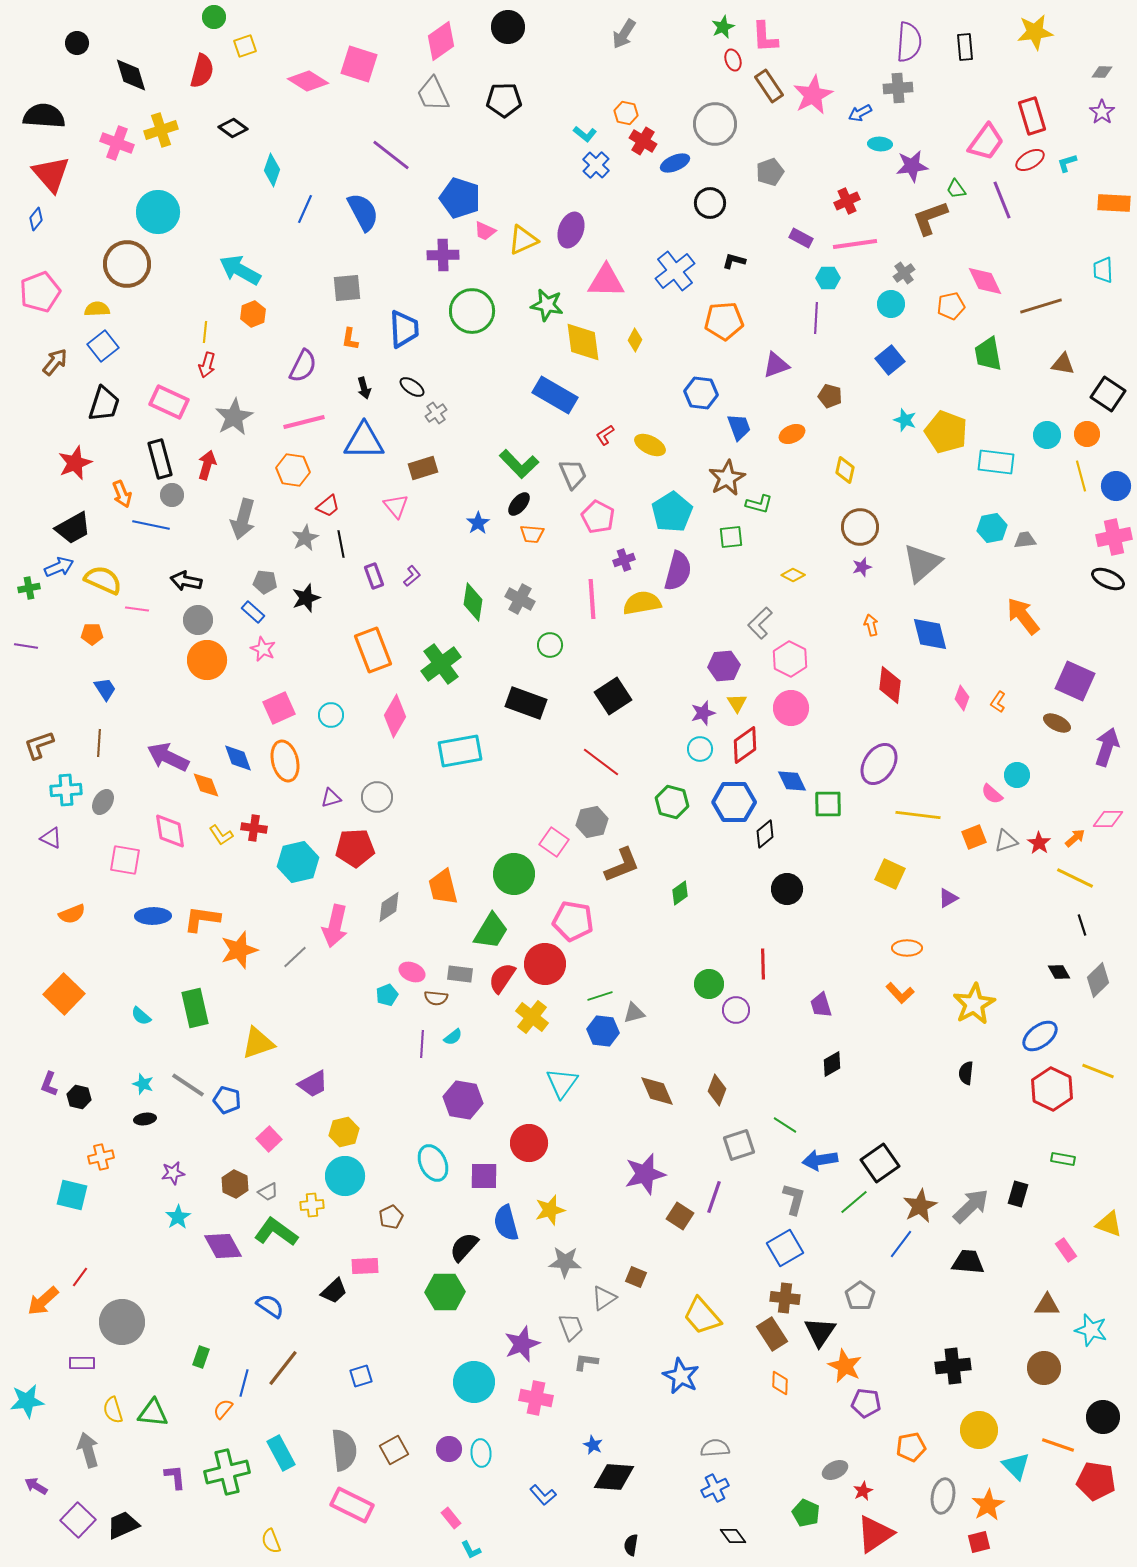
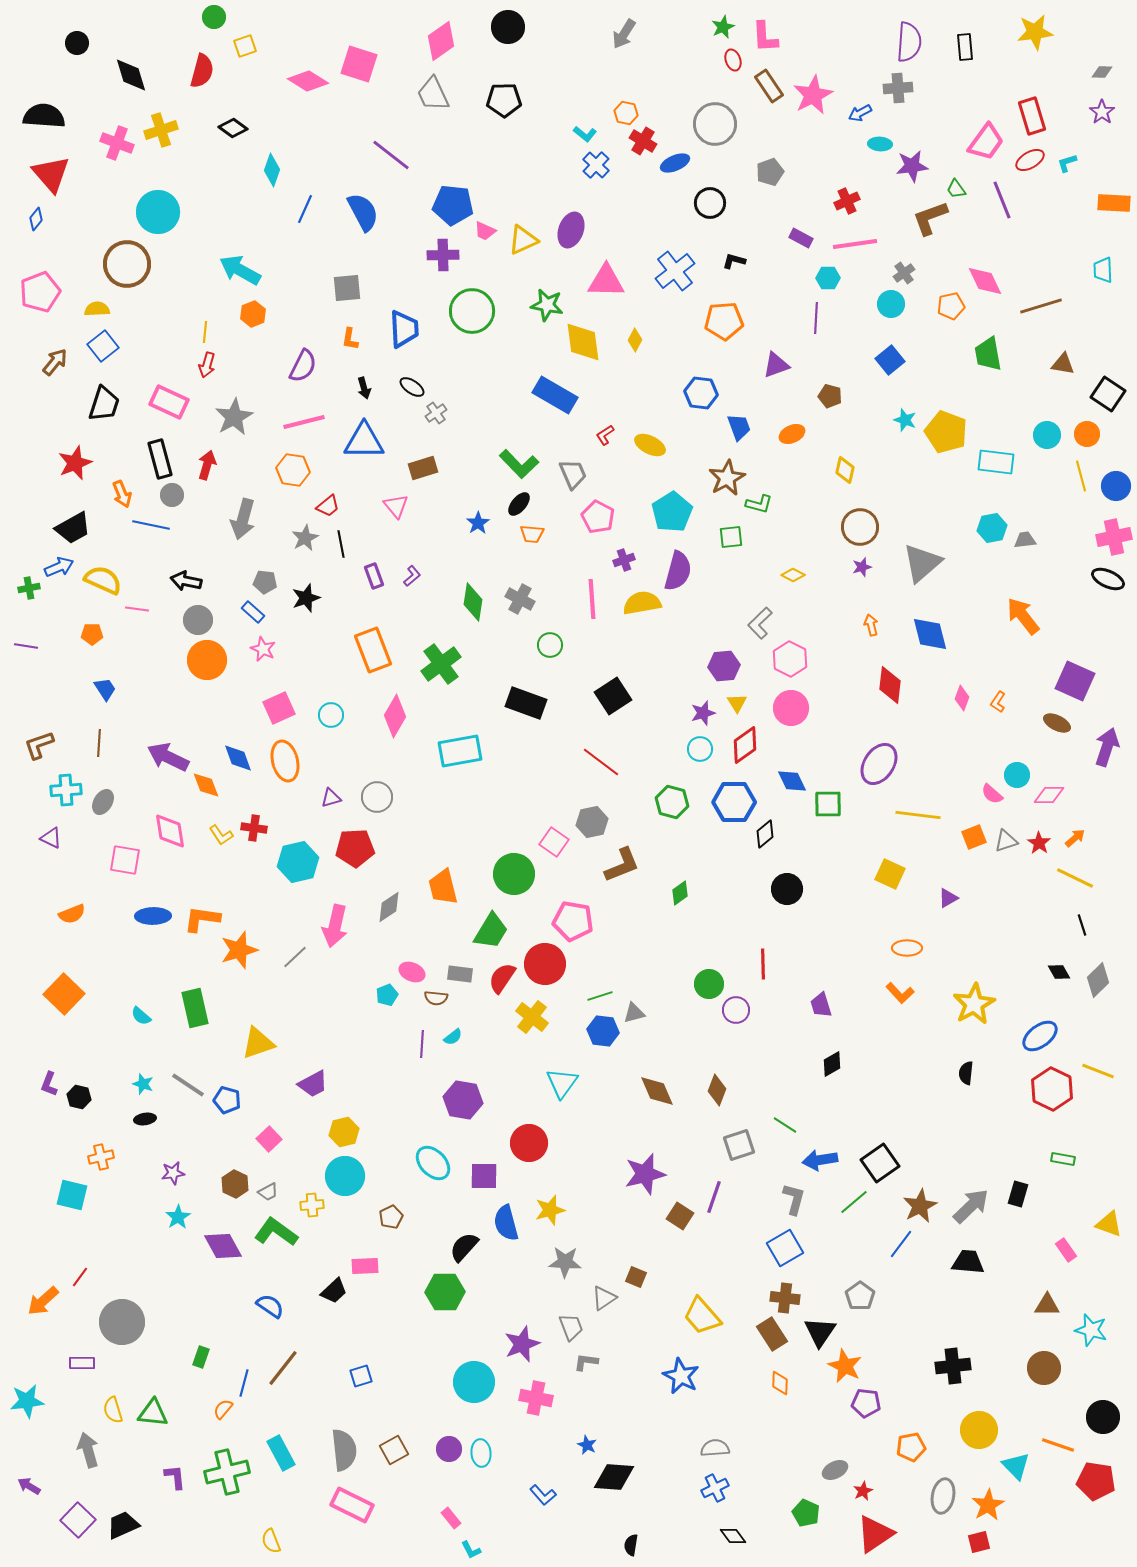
blue pentagon at (460, 198): moved 7 px left, 7 px down; rotated 12 degrees counterclockwise
pink diamond at (1108, 819): moved 59 px left, 24 px up
cyan ellipse at (433, 1163): rotated 18 degrees counterclockwise
blue star at (593, 1445): moved 6 px left
purple arrow at (36, 1486): moved 7 px left
